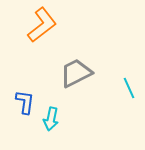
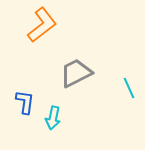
cyan arrow: moved 2 px right, 1 px up
